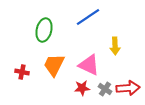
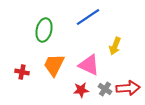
yellow arrow: rotated 24 degrees clockwise
red star: moved 1 px left, 2 px down
